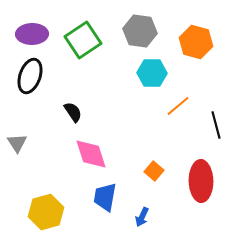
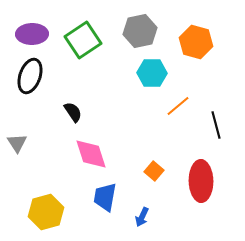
gray hexagon: rotated 20 degrees counterclockwise
